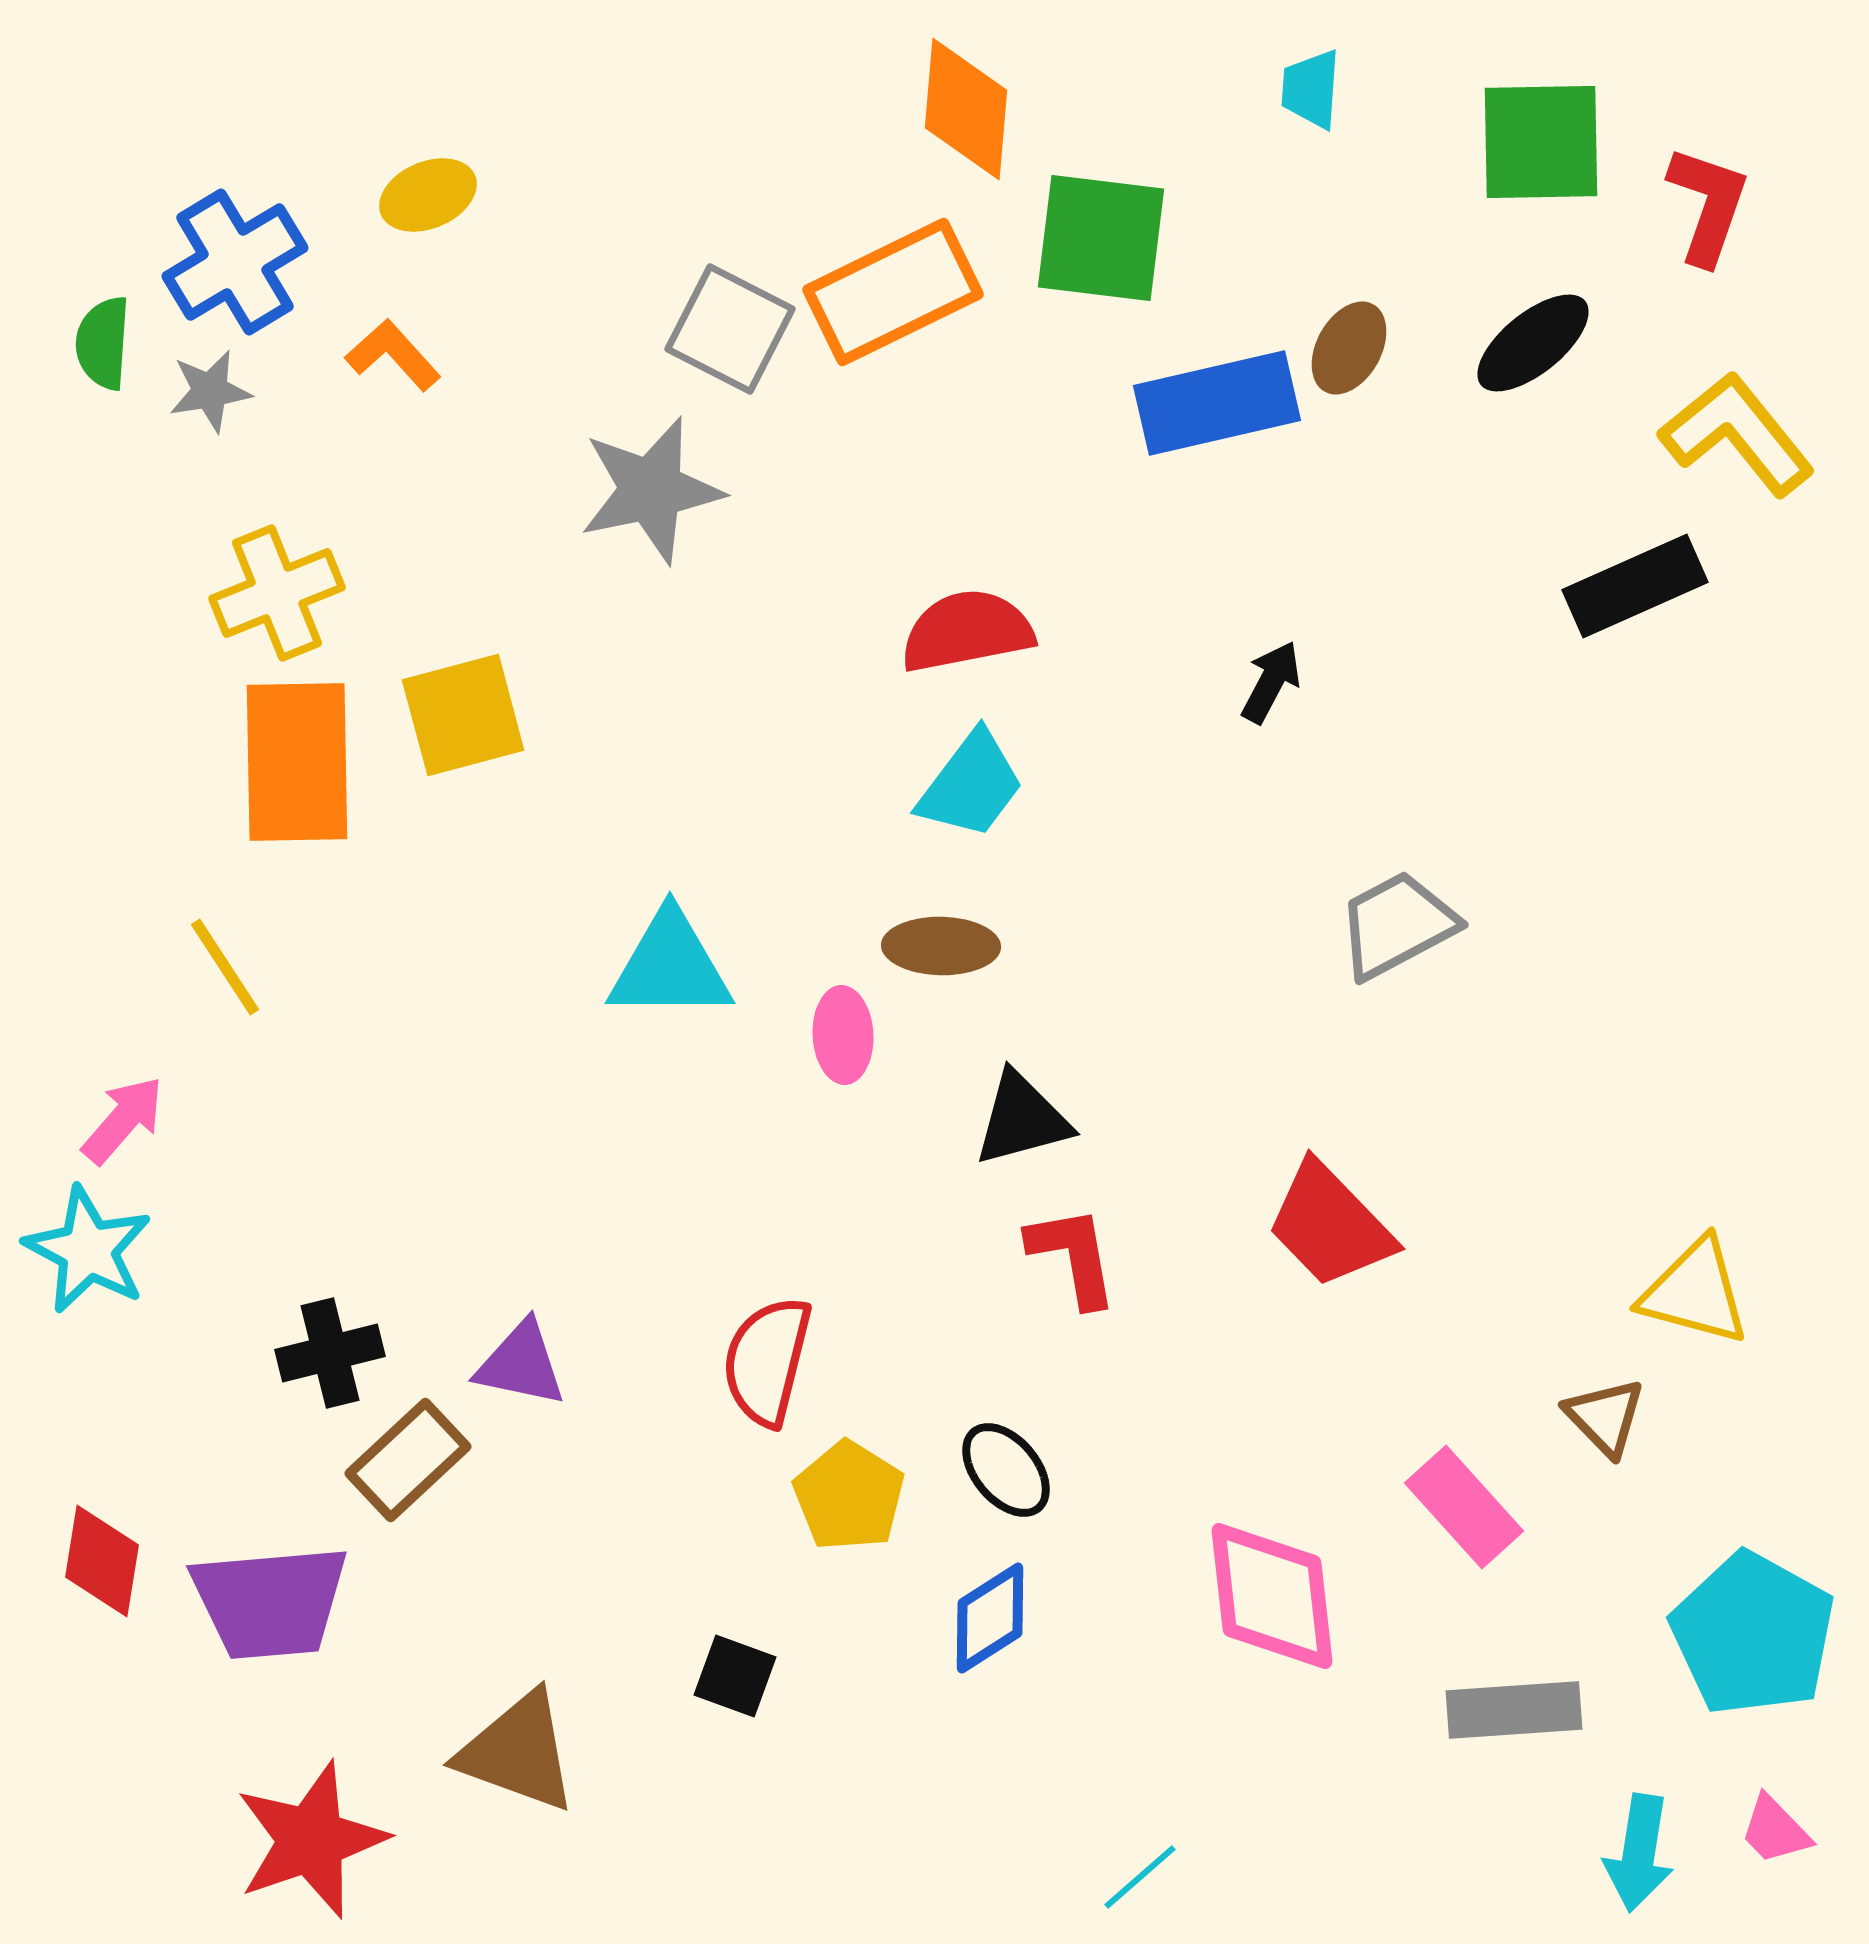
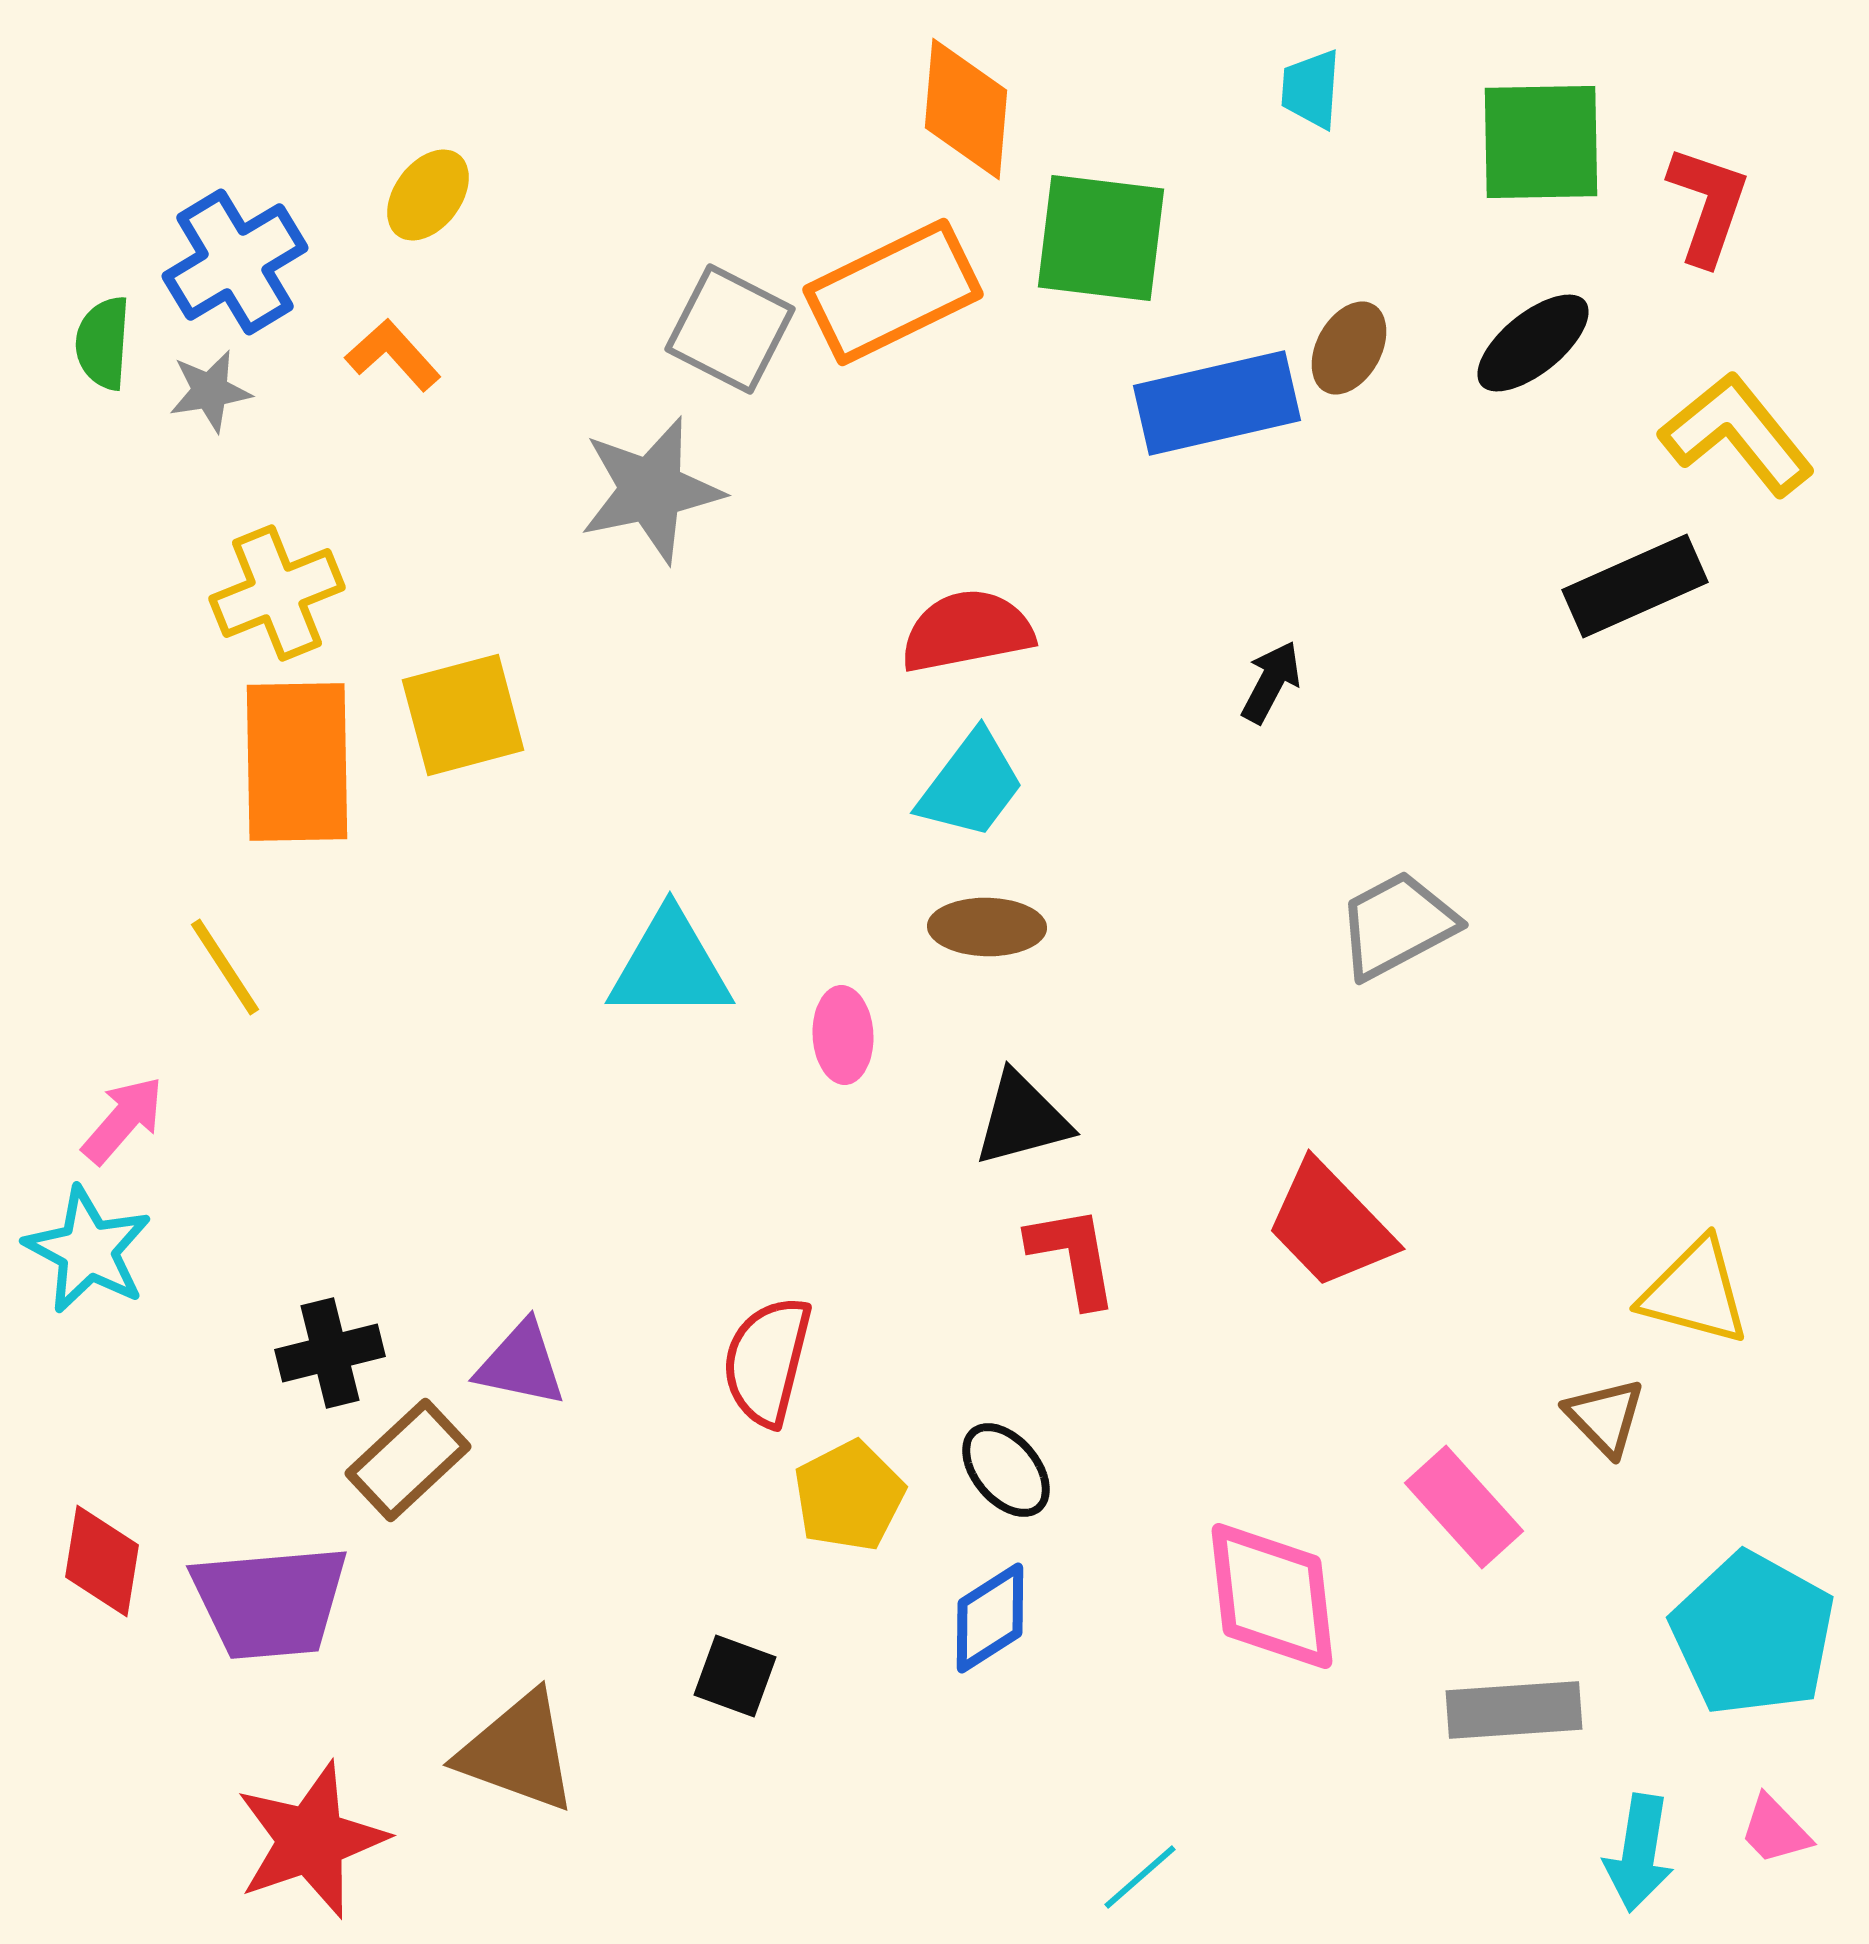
yellow ellipse at (428, 195): rotated 30 degrees counterclockwise
brown ellipse at (941, 946): moved 46 px right, 19 px up
yellow pentagon at (849, 1496): rotated 13 degrees clockwise
